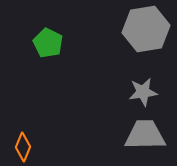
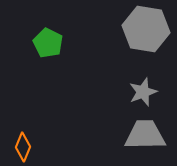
gray hexagon: rotated 18 degrees clockwise
gray star: rotated 12 degrees counterclockwise
